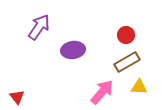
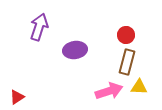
purple arrow: rotated 16 degrees counterclockwise
purple ellipse: moved 2 px right
brown rectangle: rotated 45 degrees counterclockwise
pink arrow: moved 7 px right, 1 px up; rotated 32 degrees clockwise
red triangle: rotated 35 degrees clockwise
